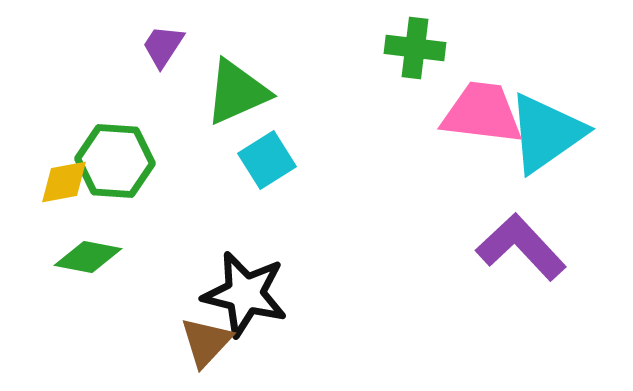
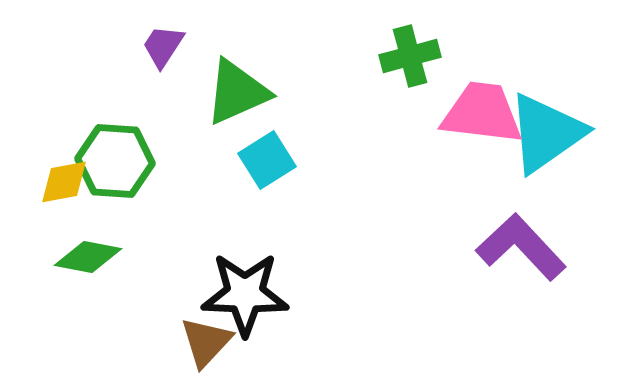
green cross: moved 5 px left, 8 px down; rotated 22 degrees counterclockwise
black star: rotated 12 degrees counterclockwise
